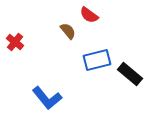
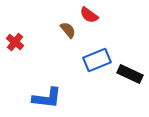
brown semicircle: moved 1 px up
blue rectangle: rotated 8 degrees counterclockwise
black rectangle: rotated 15 degrees counterclockwise
blue L-shape: rotated 44 degrees counterclockwise
